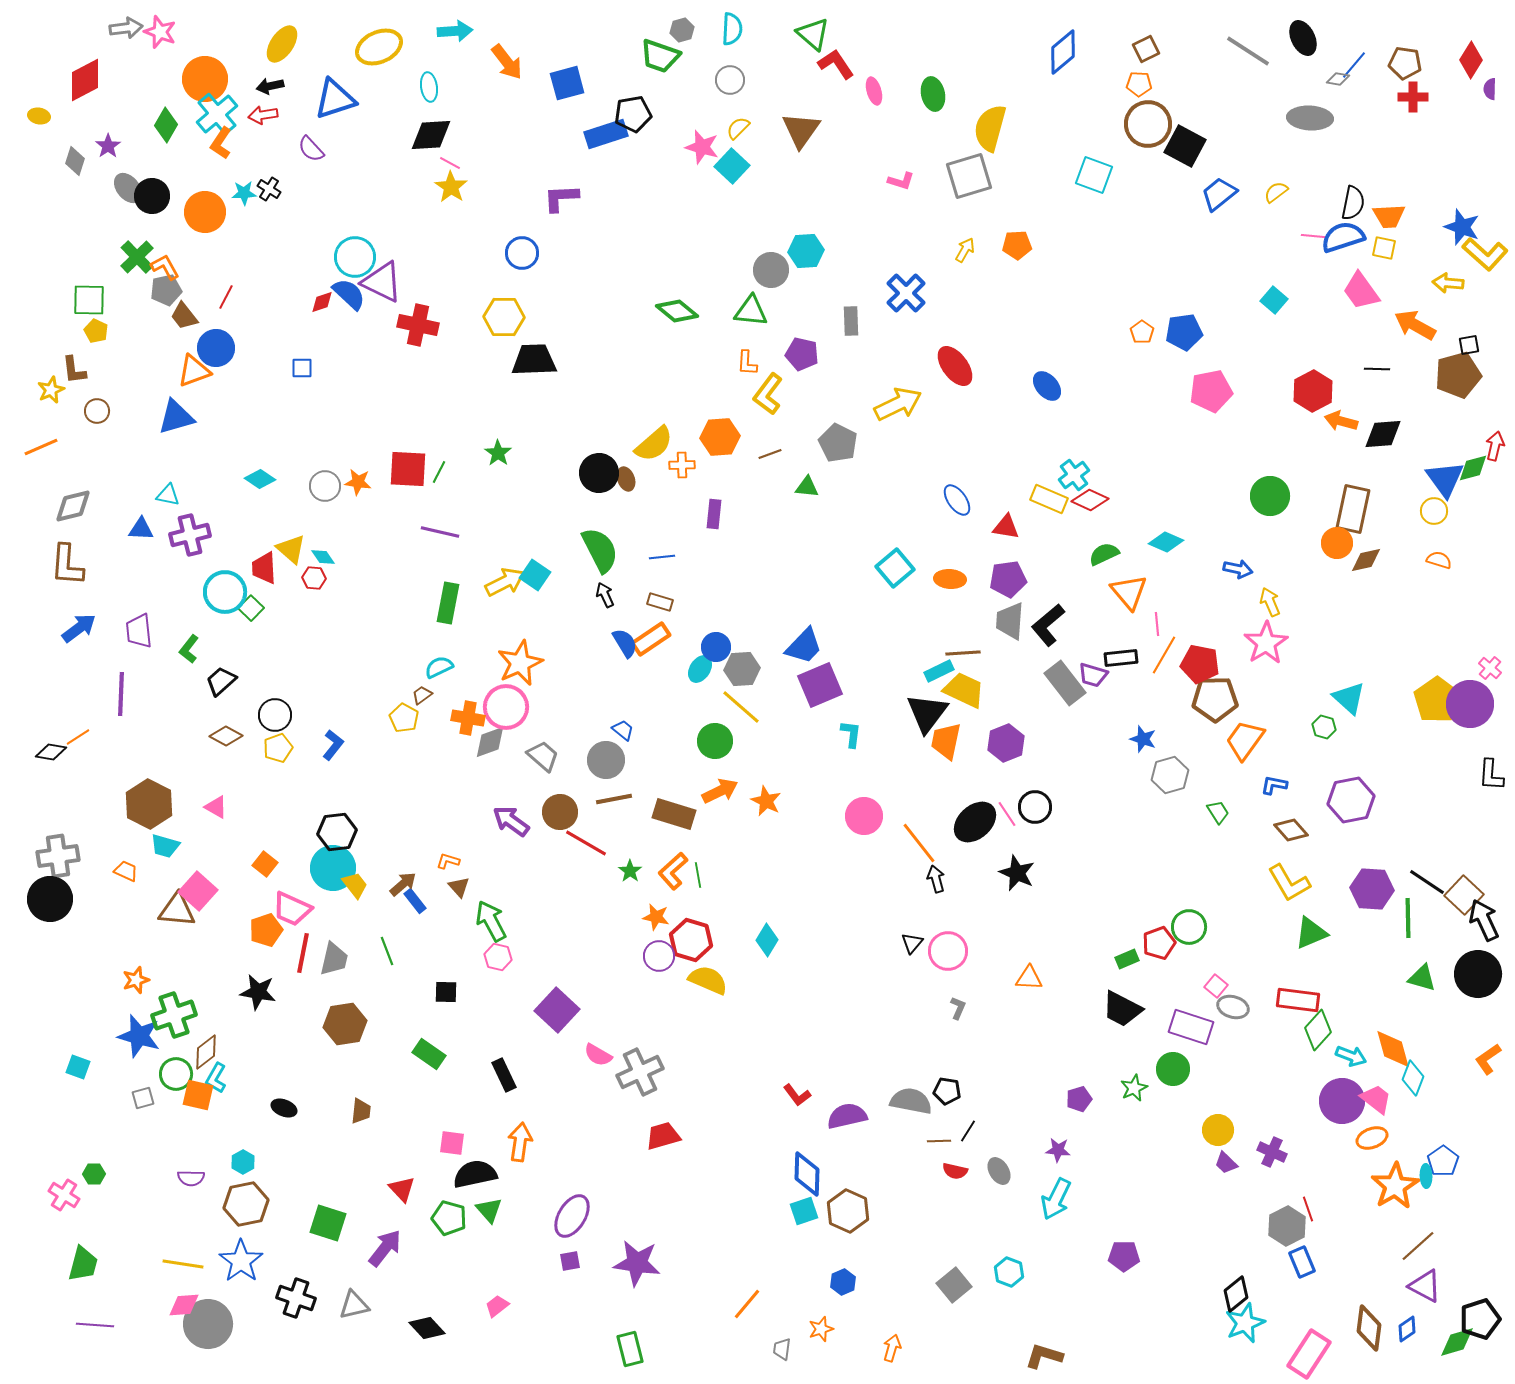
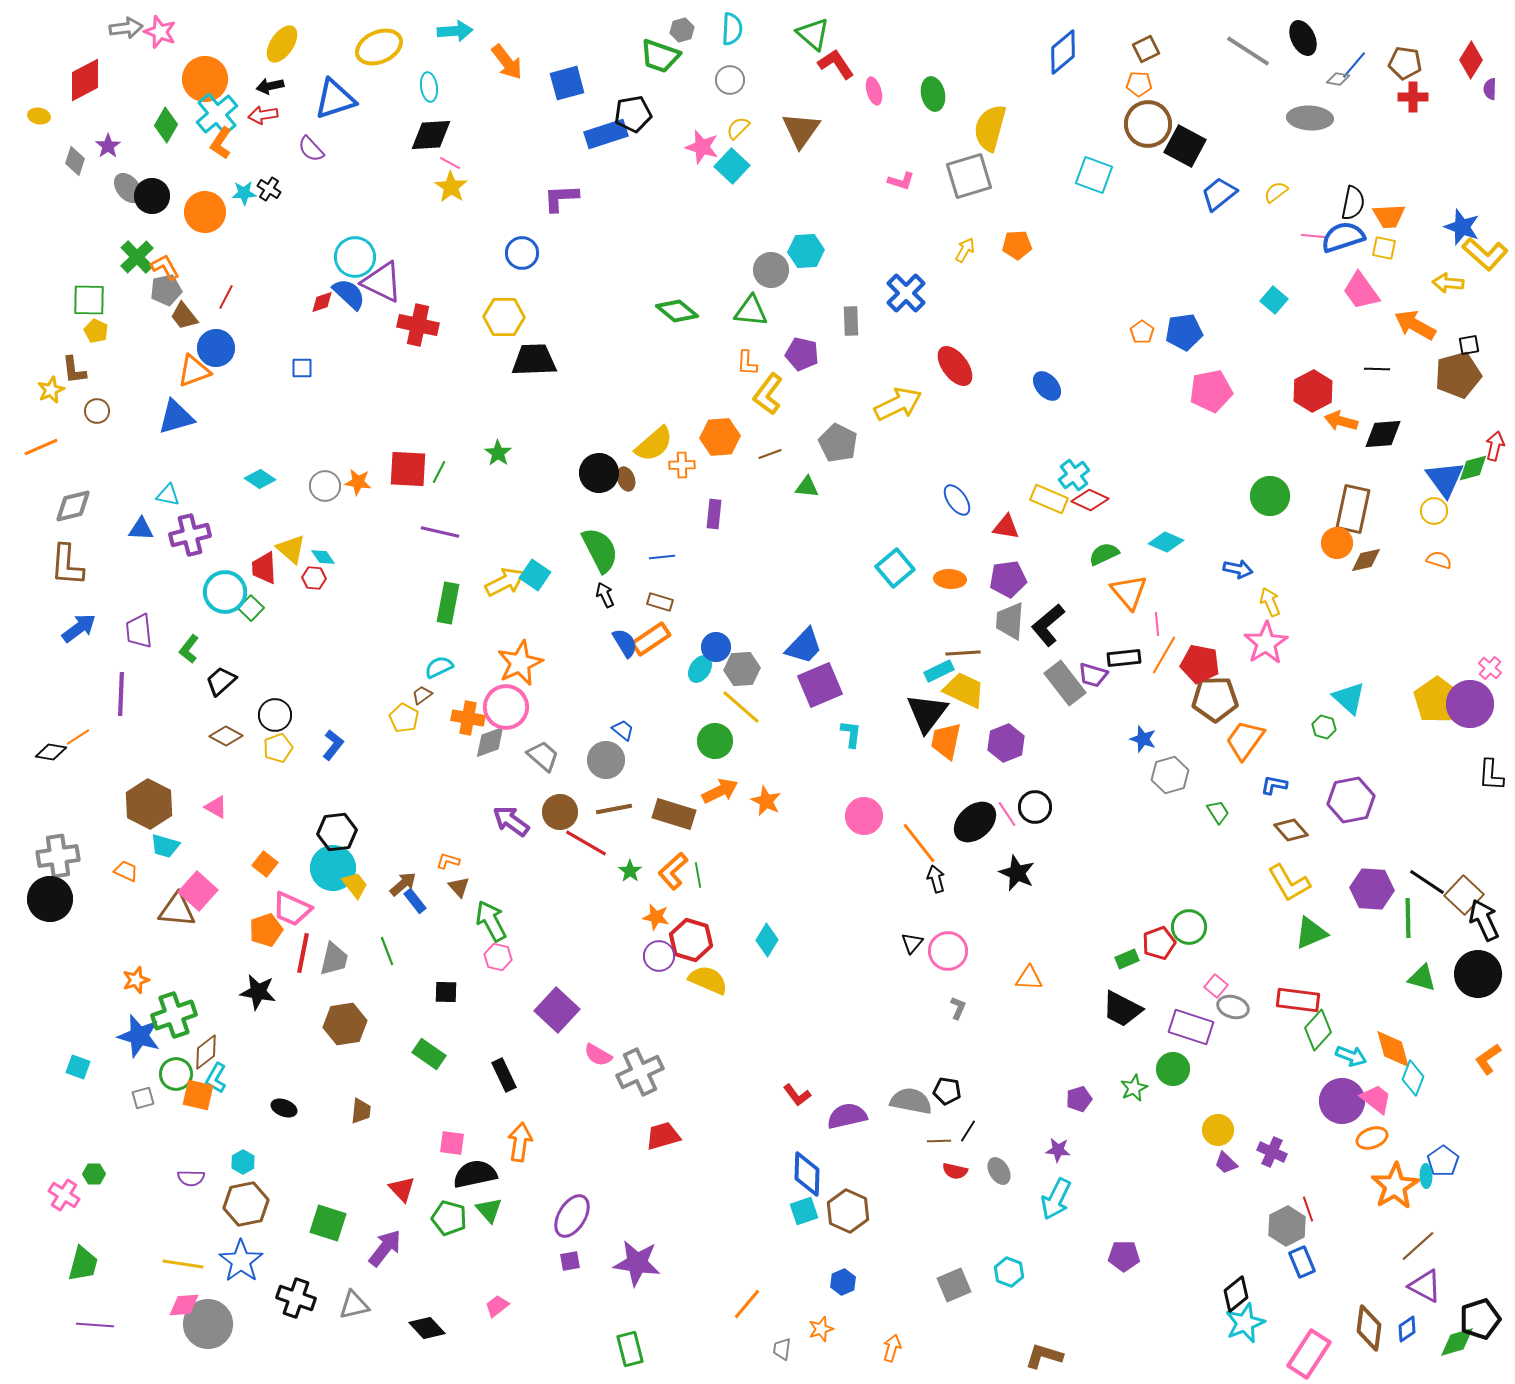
black rectangle at (1121, 658): moved 3 px right
brown line at (614, 799): moved 10 px down
gray square at (954, 1285): rotated 16 degrees clockwise
